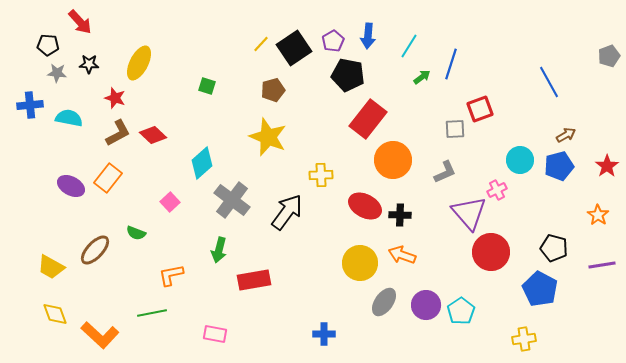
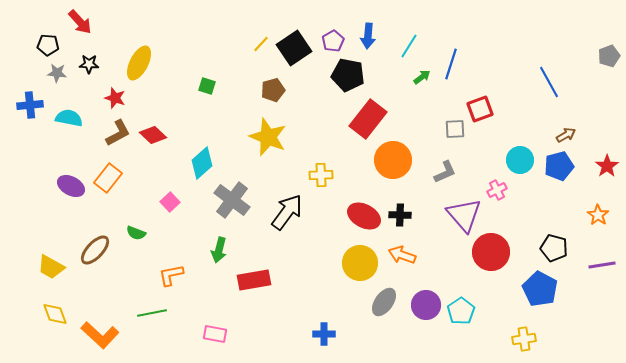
red ellipse at (365, 206): moved 1 px left, 10 px down
purple triangle at (469, 213): moved 5 px left, 2 px down
